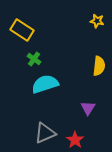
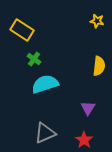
red star: moved 9 px right
